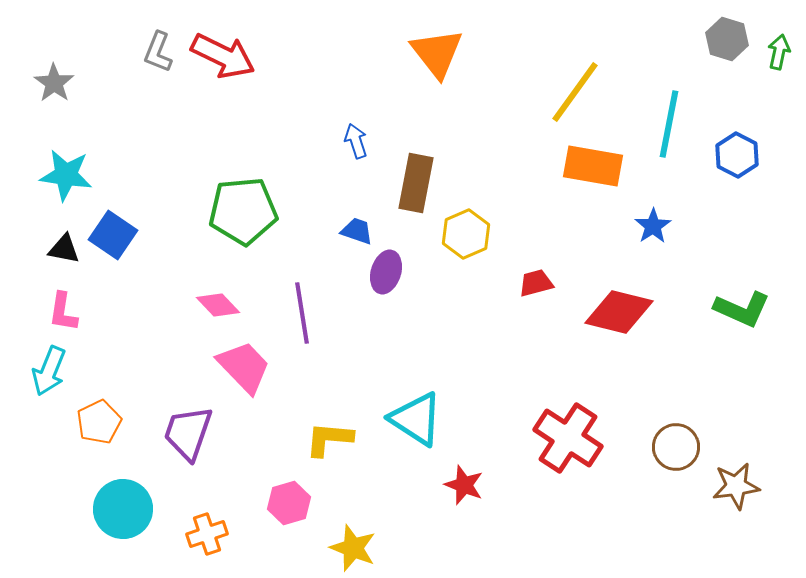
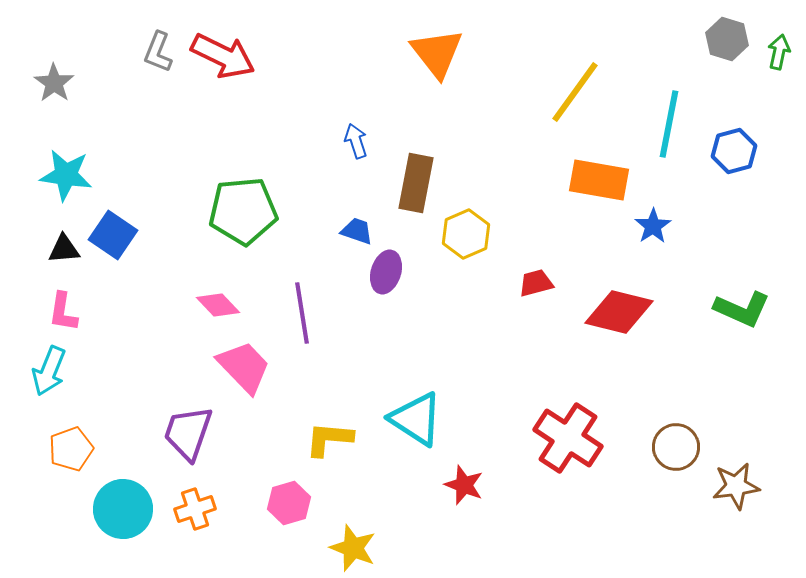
blue hexagon: moved 3 px left, 4 px up; rotated 18 degrees clockwise
orange rectangle: moved 6 px right, 14 px down
black triangle: rotated 16 degrees counterclockwise
orange pentagon: moved 28 px left, 27 px down; rotated 6 degrees clockwise
orange cross: moved 12 px left, 25 px up
